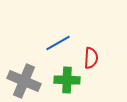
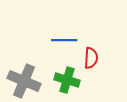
blue line: moved 6 px right, 3 px up; rotated 30 degrees clockwise
green cross: rotated 15 degrees clockwise
